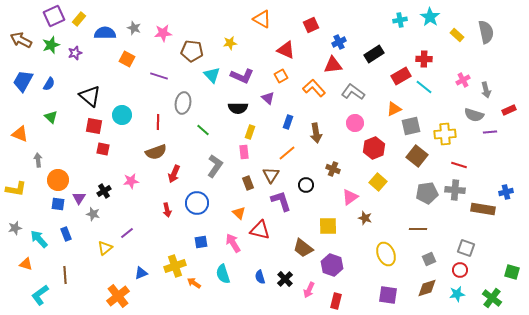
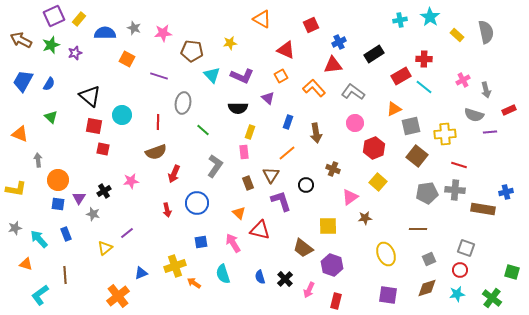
brown star at (365, 218): rotated 24 degrees counterclockwise
